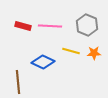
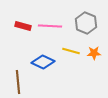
gray hexagon: moved 1 px left, 2 px up
